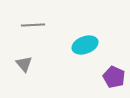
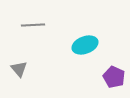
gray triangle: moved 5 px left, 5 px down
